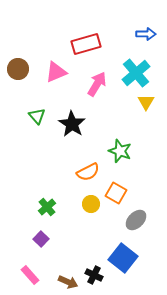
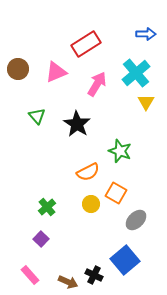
red rectangle: rotated 16 degrees counterclockwise
black star: moved 5 px right
blue square: moved 2 px right, 2 px down; rotated 12 degrees clockwise
